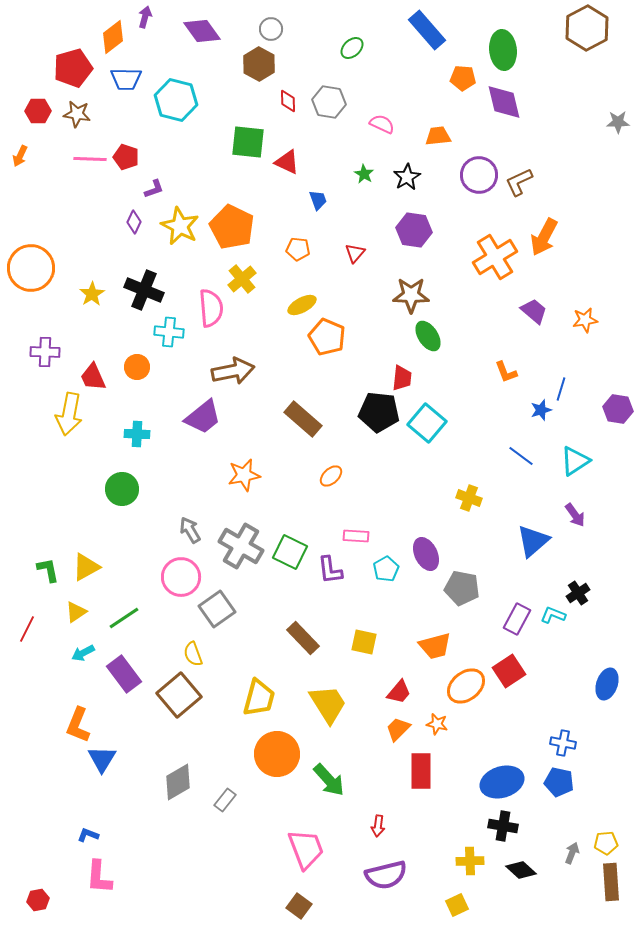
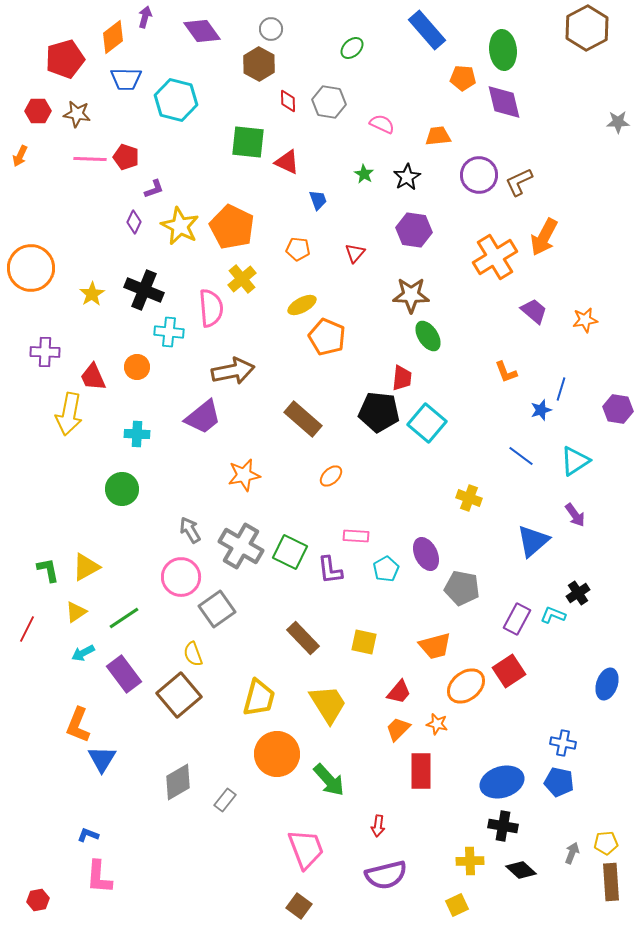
red pentagon at (73, 68): moved 8 px left, 9 px up
